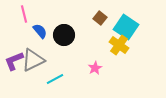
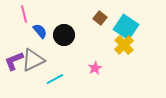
yellow cross: moved 5 px right; rotated 12 degrees clockwise
